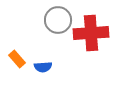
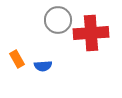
orange rectangle: rotated 12 degrees clockwise
blue semicircle: moved 1 px up
